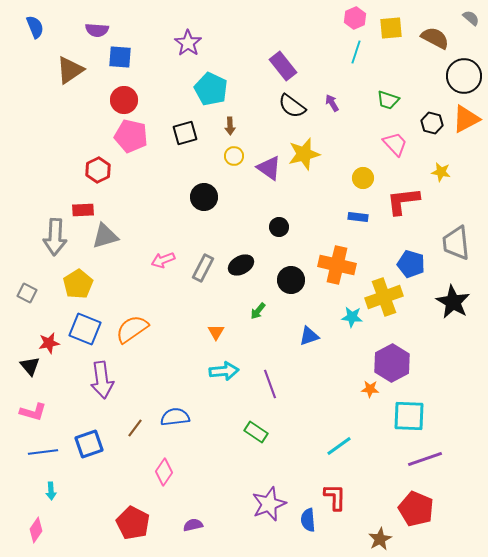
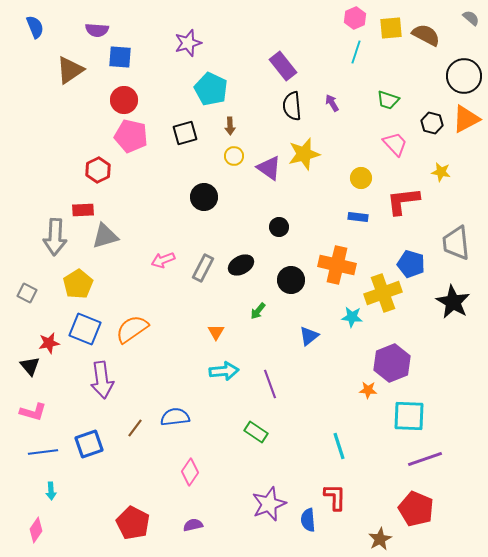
brown semicircle at (435, 38): moved 9 px left, 3 px up
purple star at (188, 43): rotated 20 degrees clockwise
black semicircle at (292, 106): rotated 48 degrees clockwise
yellow circle at (363, 178): moved 2 px left
yellow cross at (384, 297): moved 1 px left, 4 px up
blue triangle at (309, 336): rotated 20 degrees counterclockwise
purple hexagon at (392, 363): rotated 6 degrees clockwise
orange star at (370, 389): moved 2 px left, 1 px down
cyan line at (339, 446): rotated 72 degrees counterclockwise
pink diamond at (164, 472): moved 26 px right
